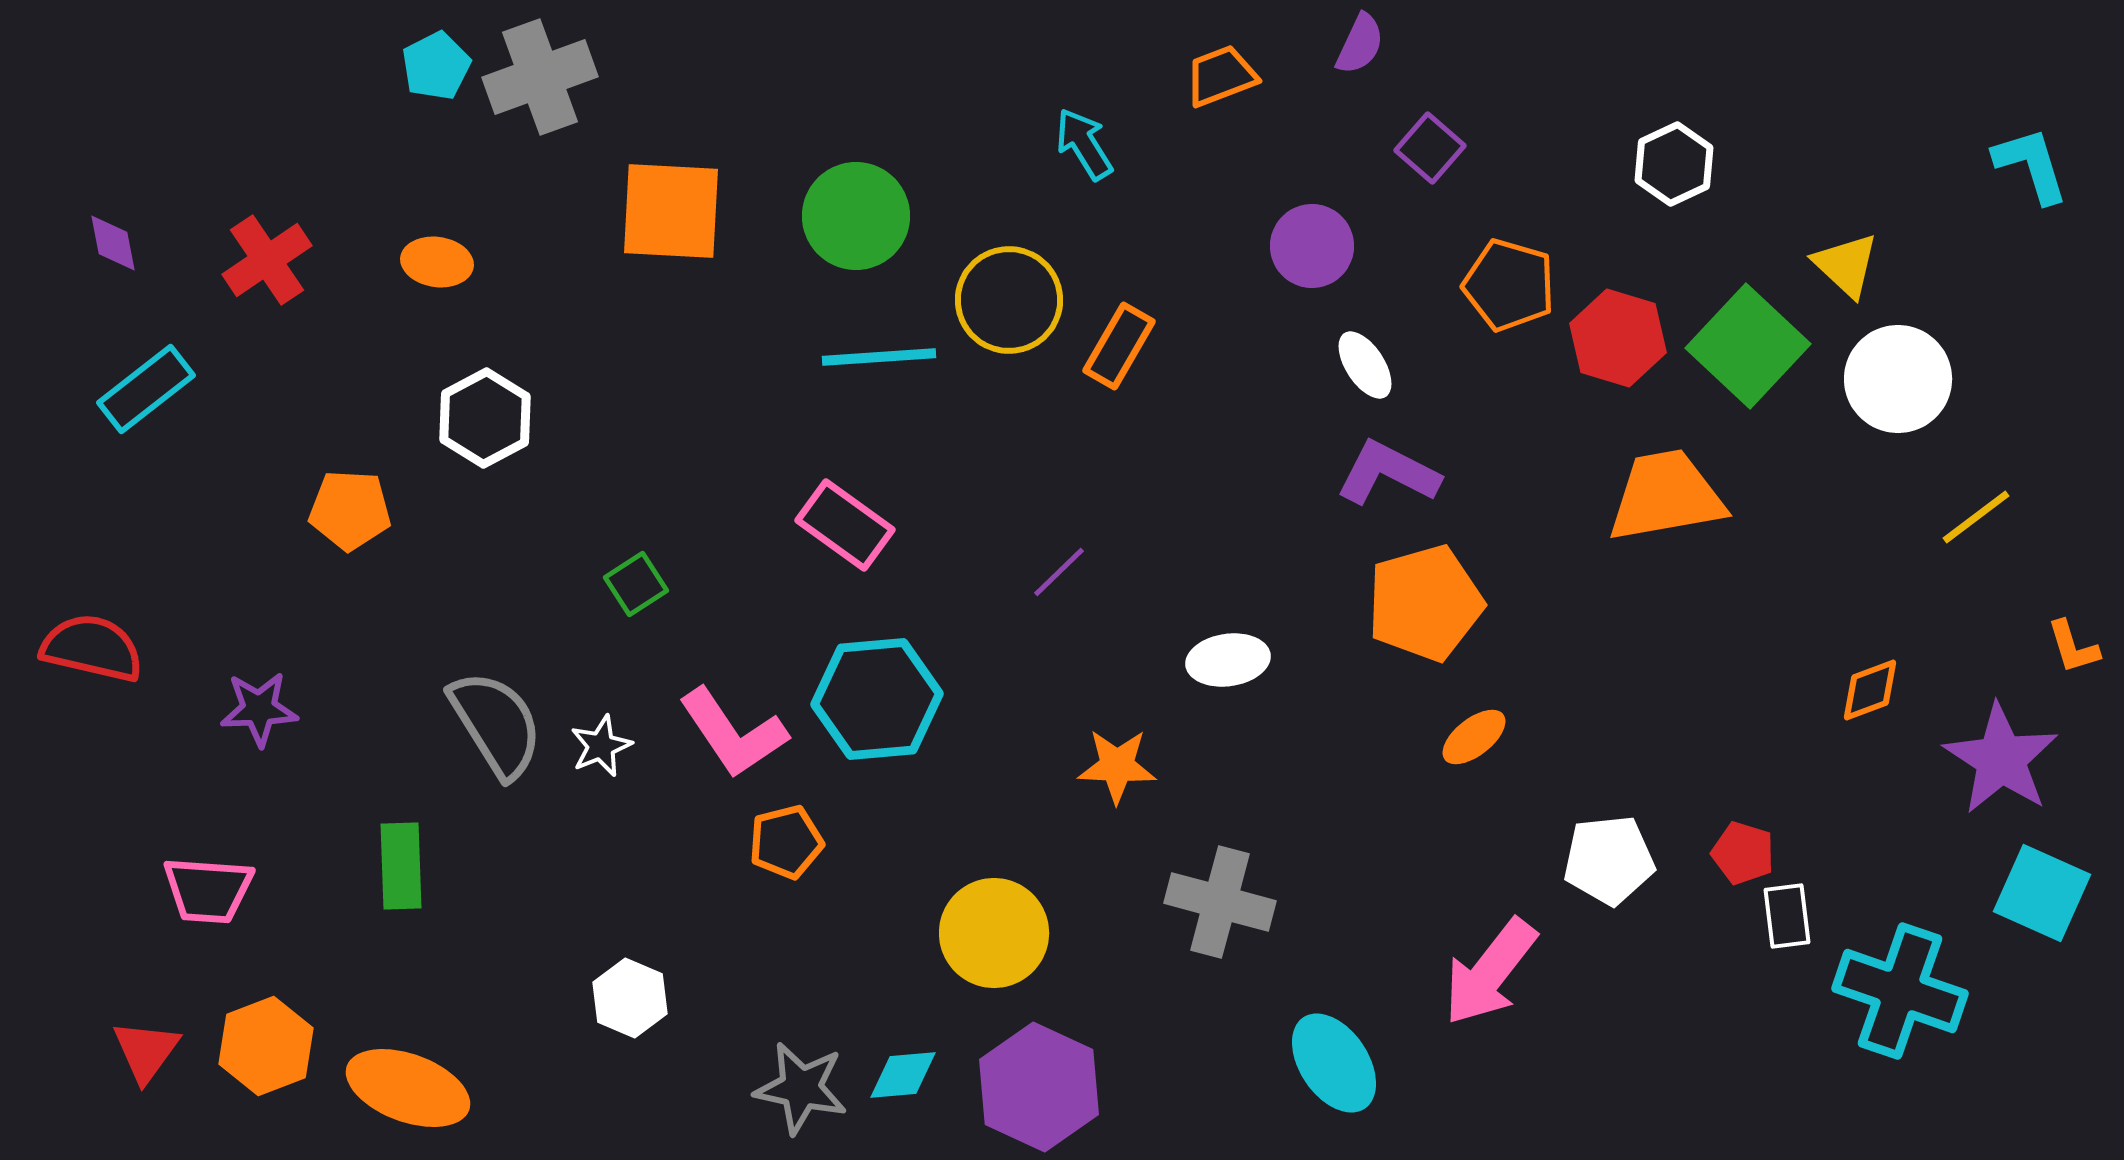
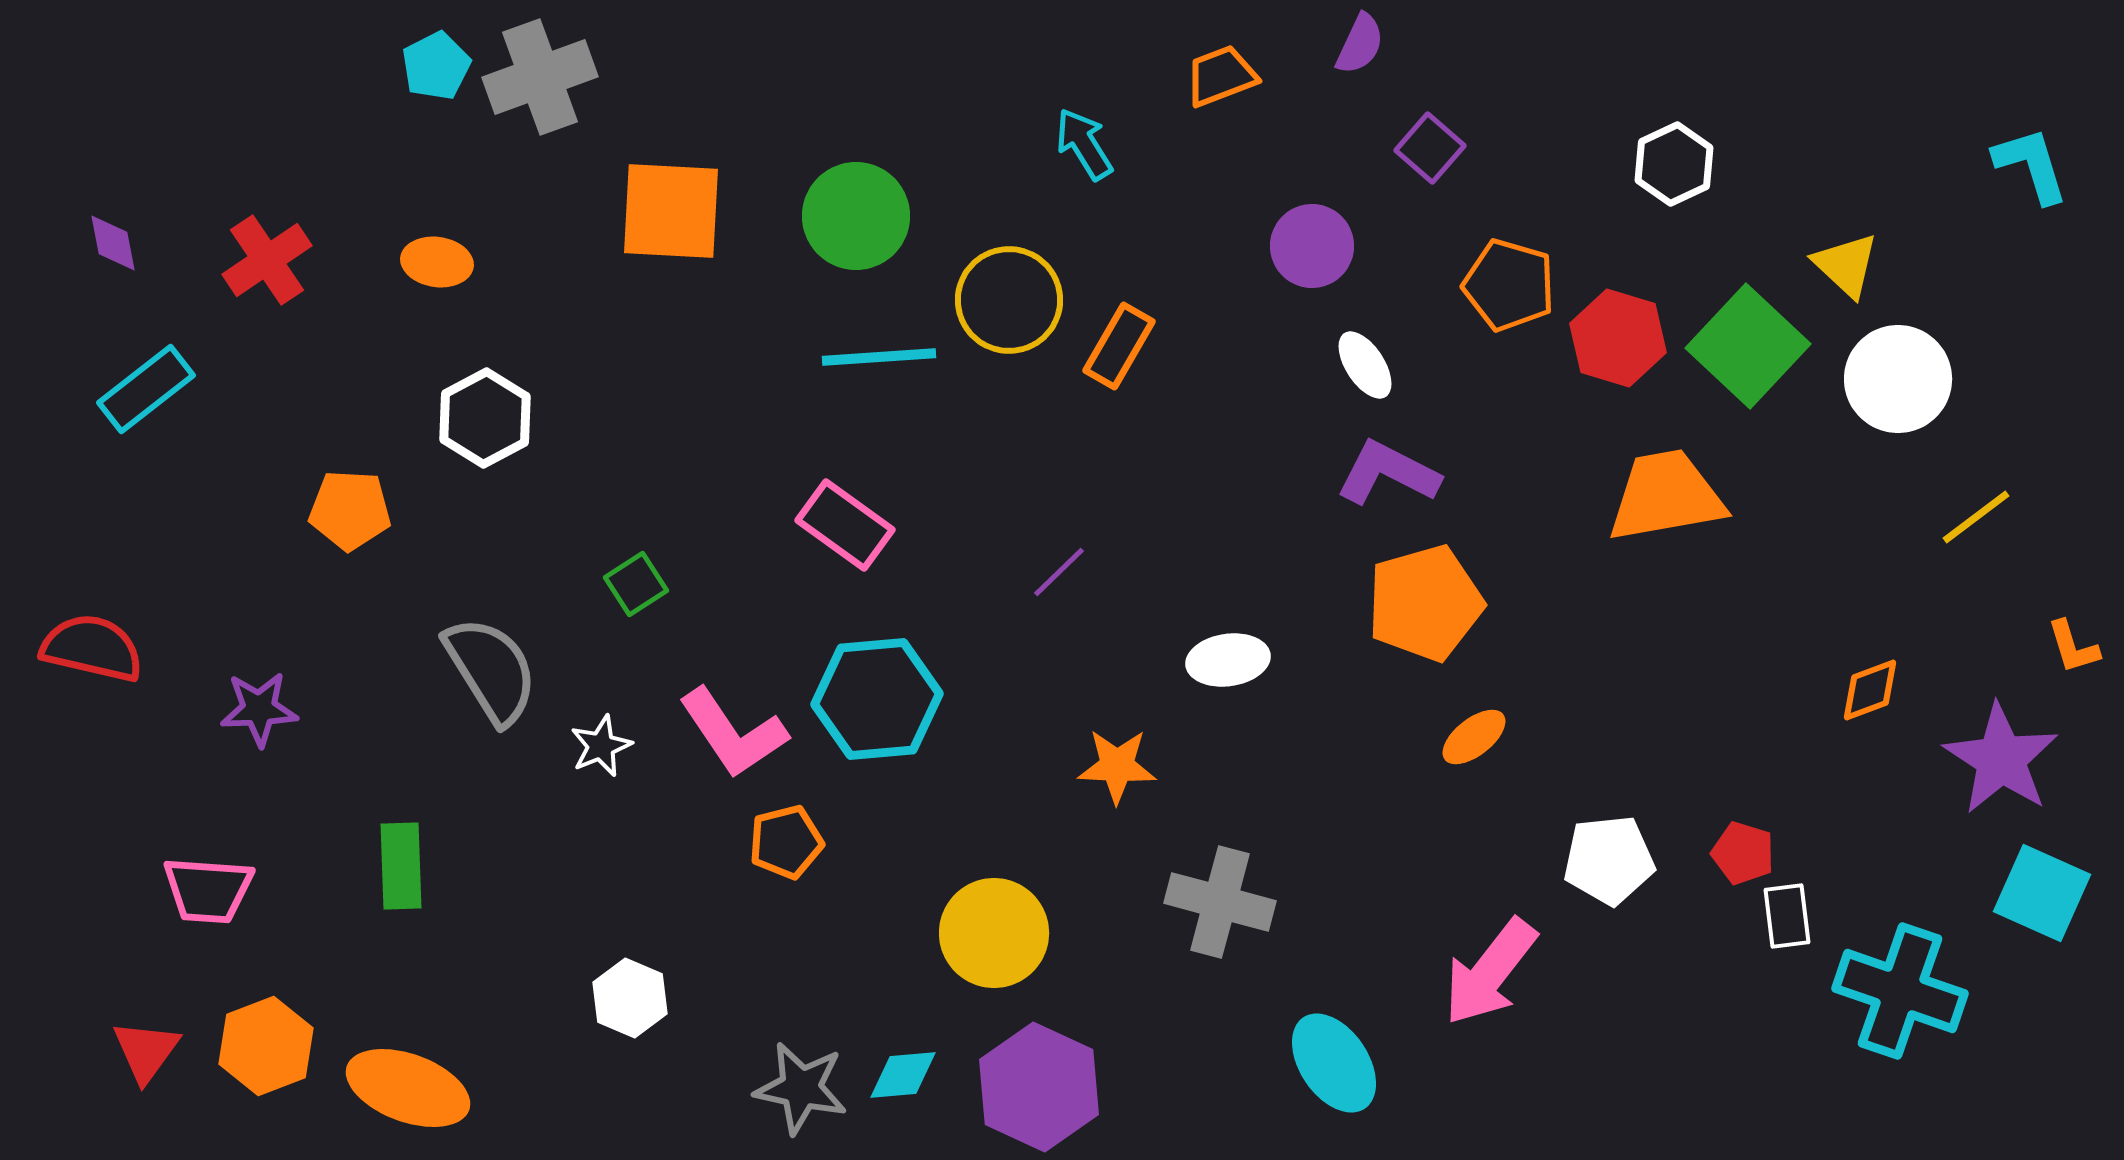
gray semicircle at (496, 724): moved 5 px left, 54 px up
